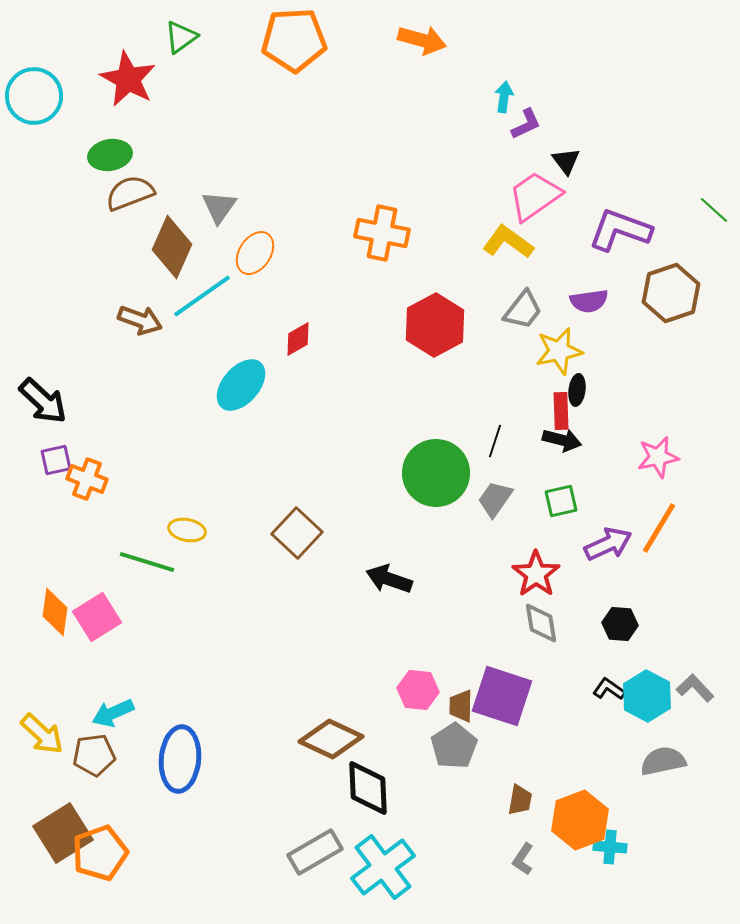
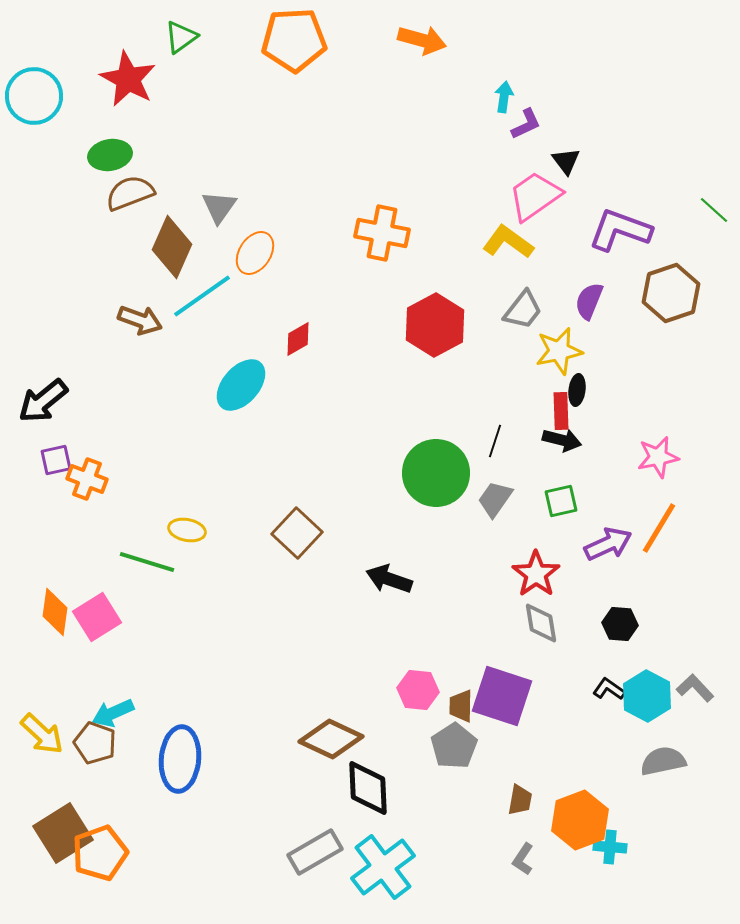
purple semicircle at (589, 301): rotated 120 degrees clockwise
black arrow at (43, 401): rotated 98 degrees clockwise
brown pentagon at (94, 755): moved 1 px right, 12 px up; rotated 27 degrees clockwise
